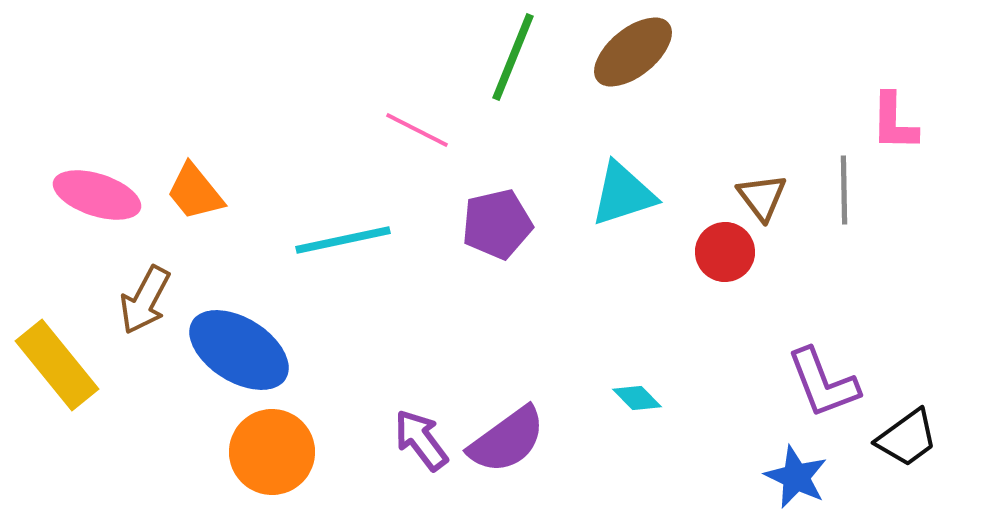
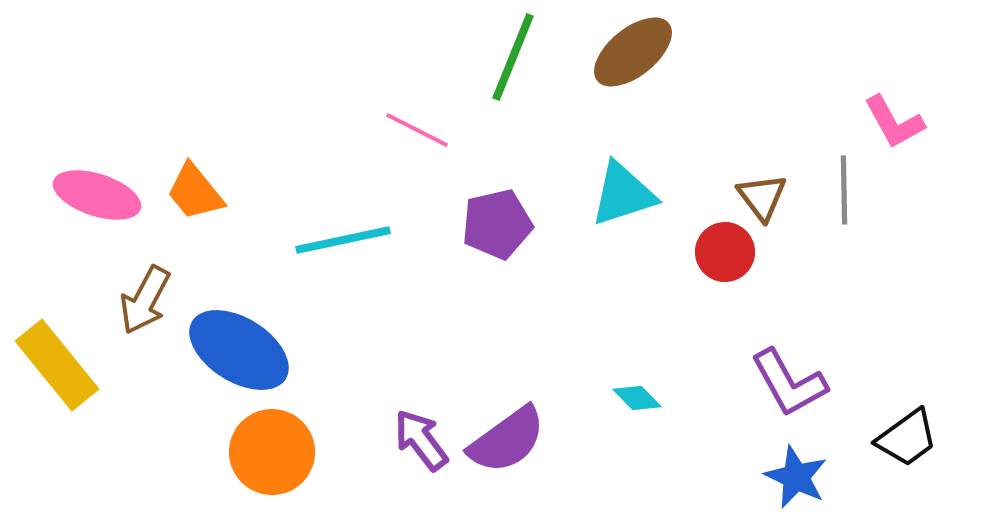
pink L-shape: rotated 30 degrees counterclockwise
purple L-shape: moved 34 px left; rotated 8 degrees counterclockwise
